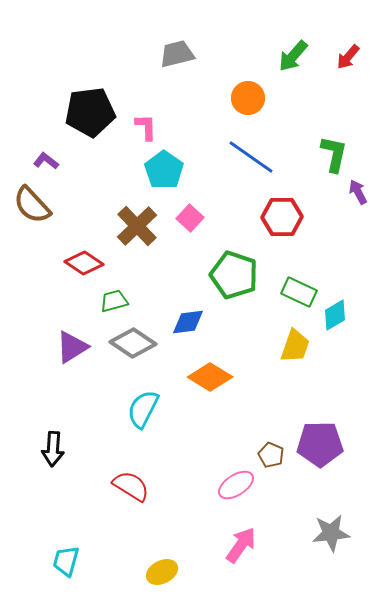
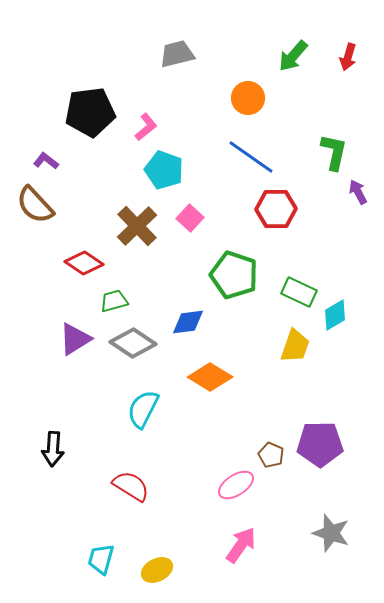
red arrow: rotated 24 degrees counterclockwise
pink L-shape: rotated 52 degrees clockwise
green L-shape: moved 2 px up
cyan pentagon: rotated 15 degrees counterclockwise
brown semicircle: moved 3 px right
red hexagon: moved 6 px left, 8 px up
purple triangle: moved 3 px right, 8 px up
gray star: rotated 24 degrees clockwise
cyan trapezoid: moved 35 px right, 2 px up
yellow ellipse: moved 5 px left, 2 px up
